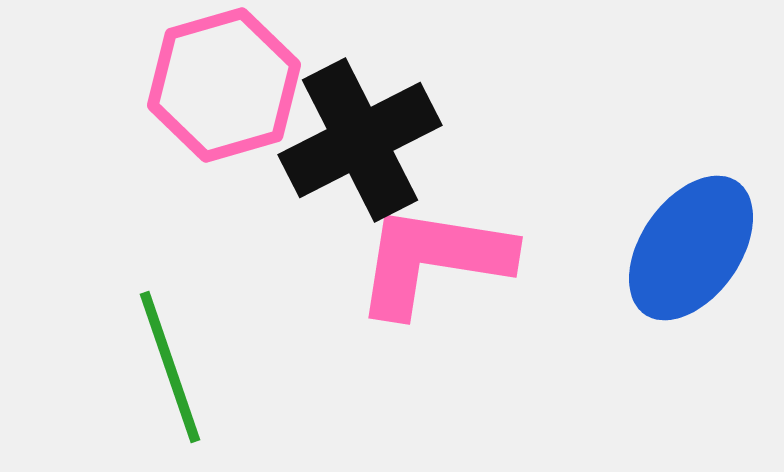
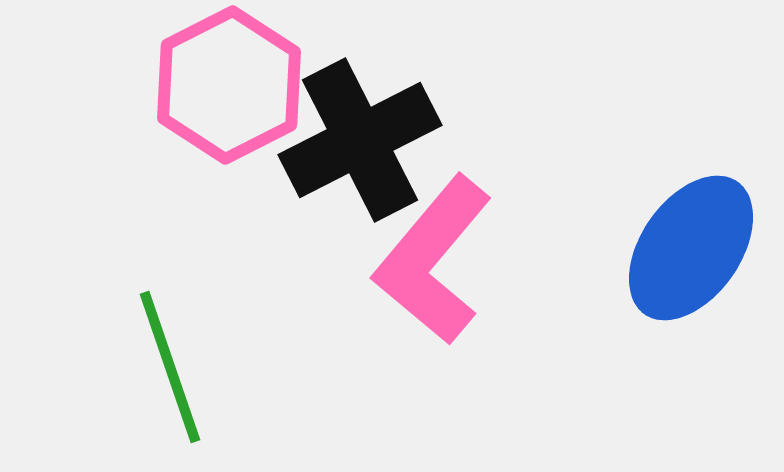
pink hexagon: moved 5 px right; rotated 11 degrees counterclockwise
pink L-shape: rotated 59 degrees counterclockwise
